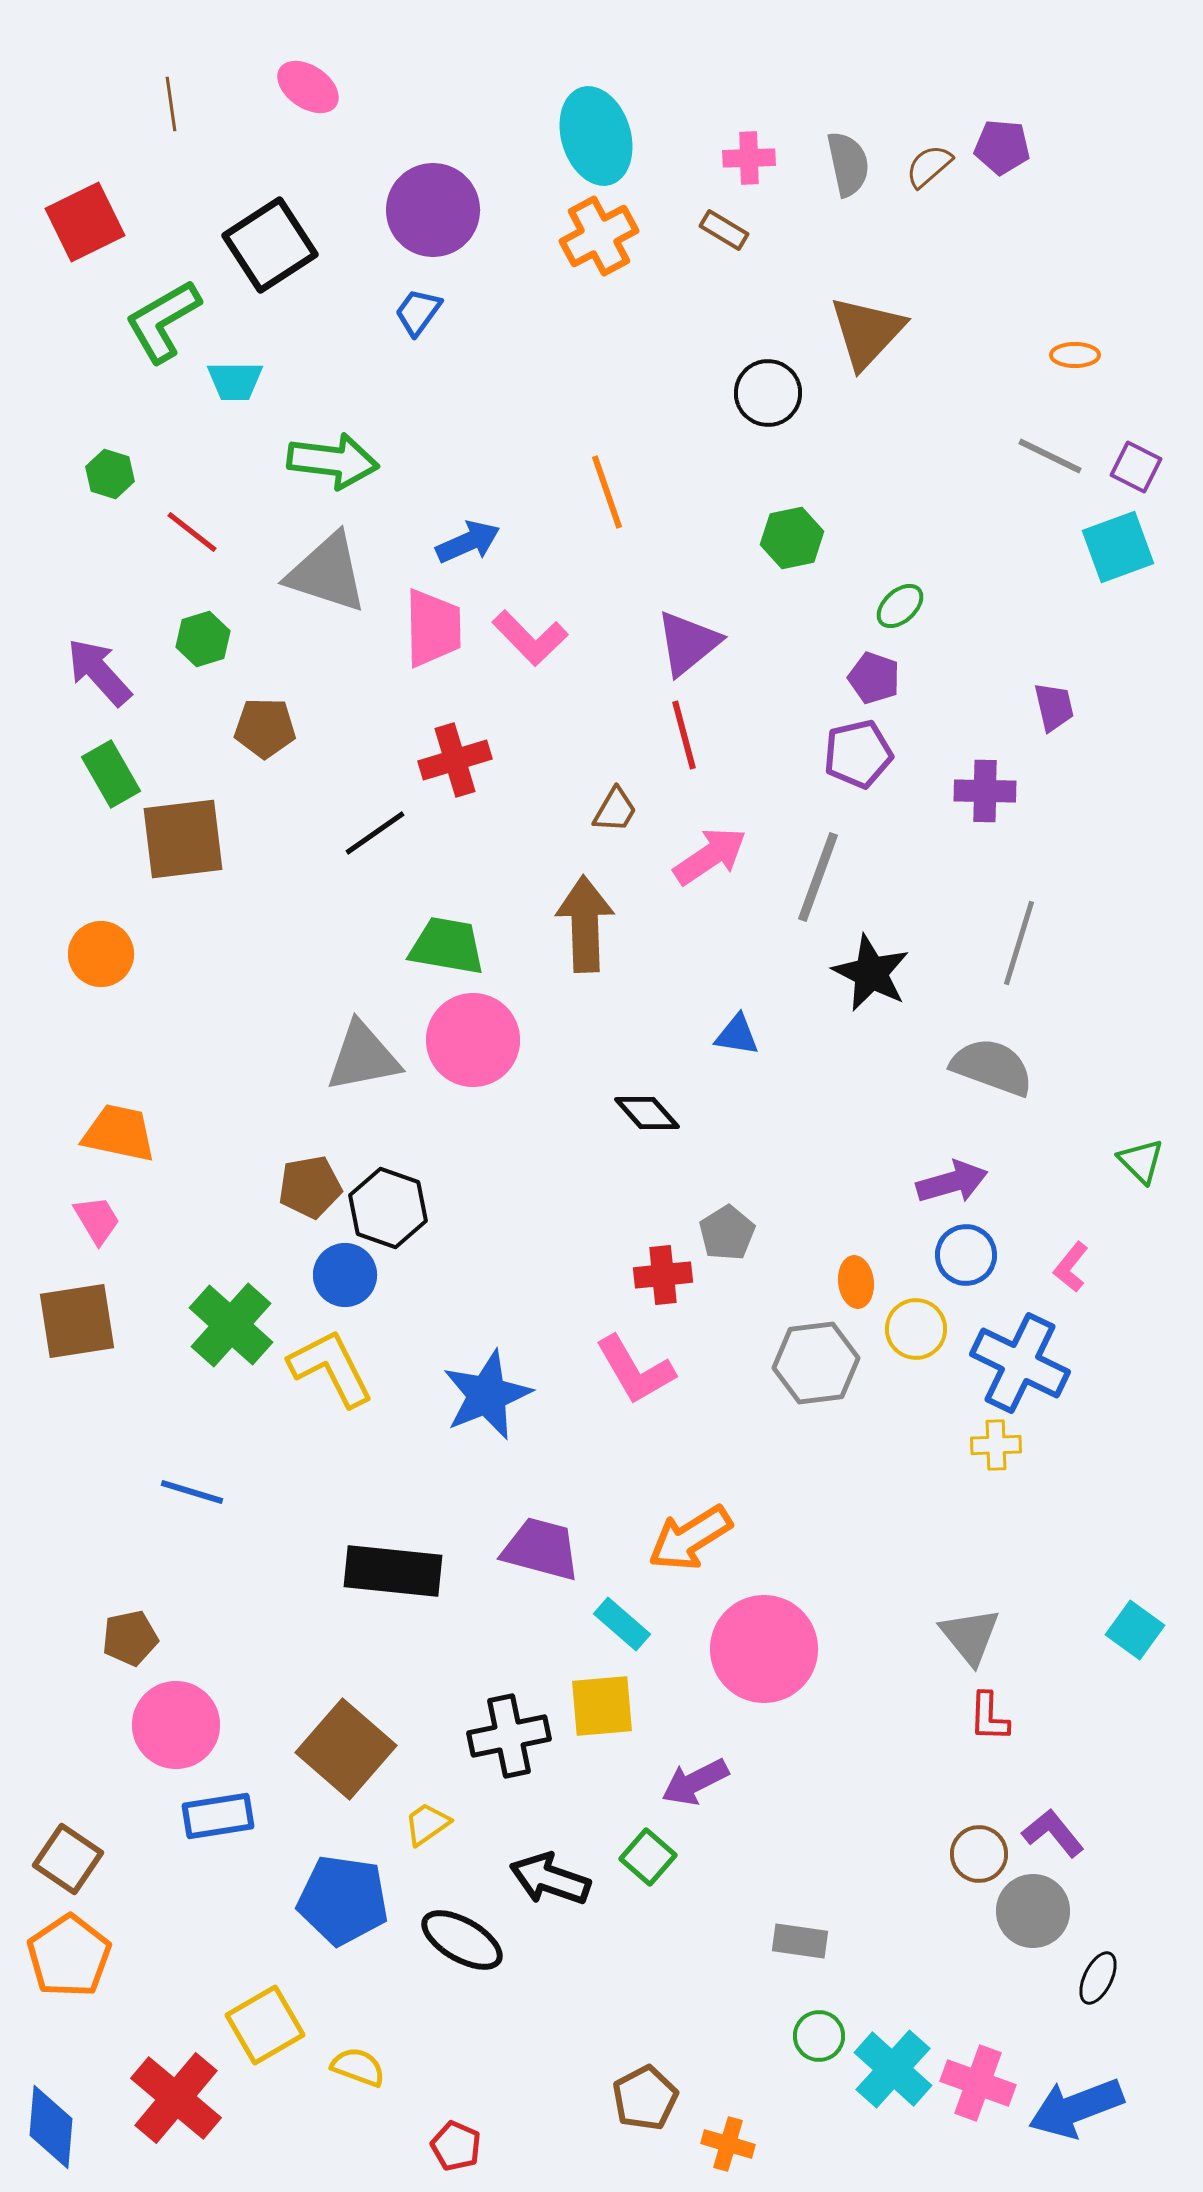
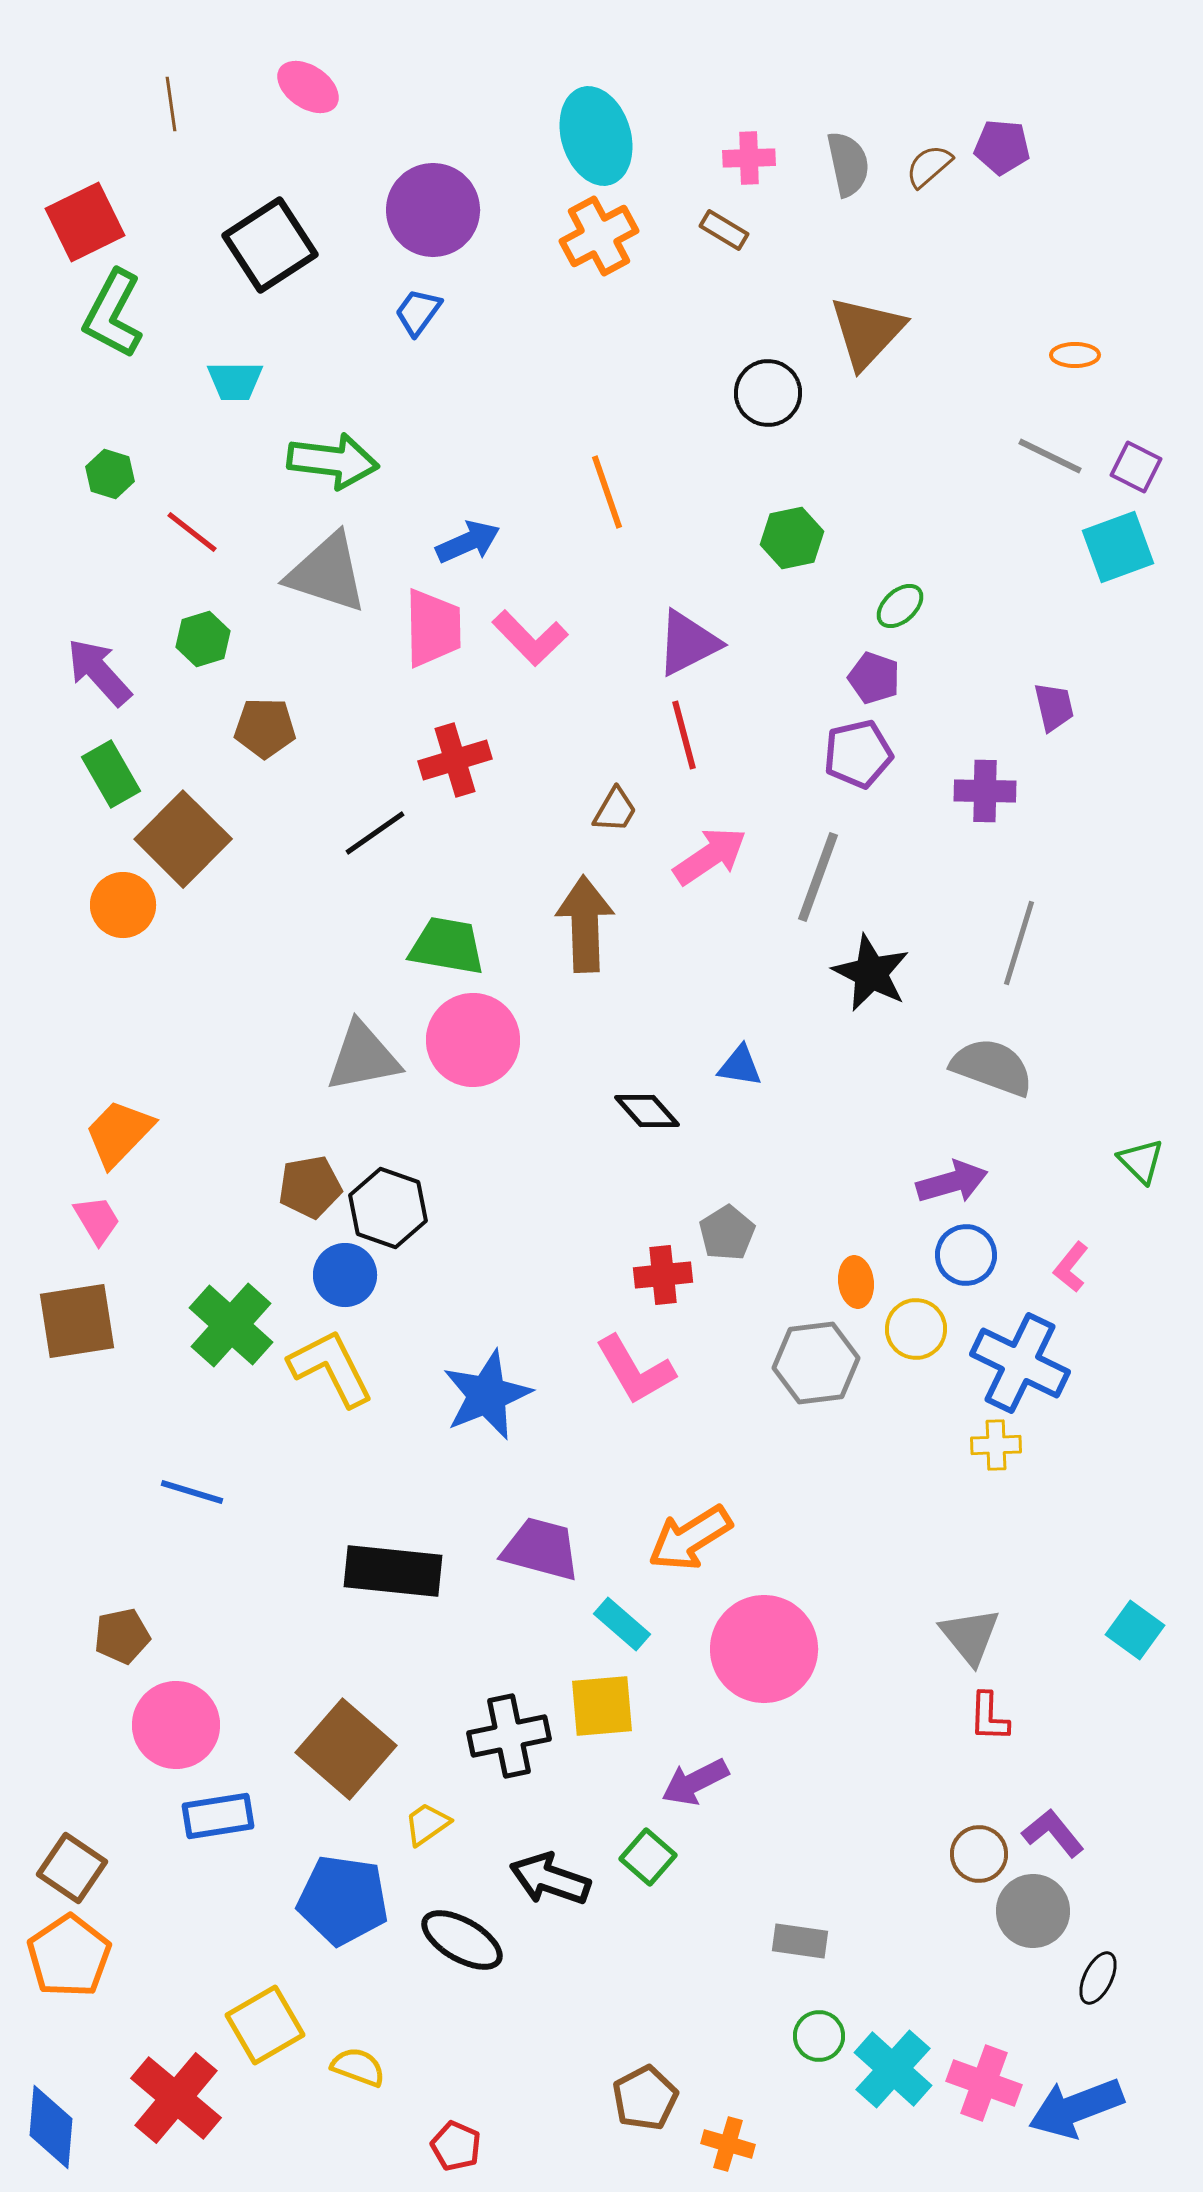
green L-shape at (163, 321): moved 50 px left, 7 px up; rotated 32 degrees counterclockwise
purple triangle at (688, 643): rotated 12 degrees clockwise
brown square at (183, 839): rotated 38 degrees counterclockwise
orange circle at (101, 954): moved 22 px right, 49 px up
blue triangle at (737, 1035): moved 3 px right, 31 px down
black diamond at (647, 1113): moved 2 px up
orange trapezoid at (119, 1133): rotated 58 degrees counterclockwise
brown pentagon at (130, 1638): moved 8 px left, 2 px up
brown square at (68, 1859): moved 4 px right, 9 px down
pink cross at (978, 2083): moved 6 px right
